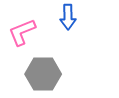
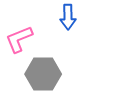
pink L-shape: moved 3 px left, 7 px down
